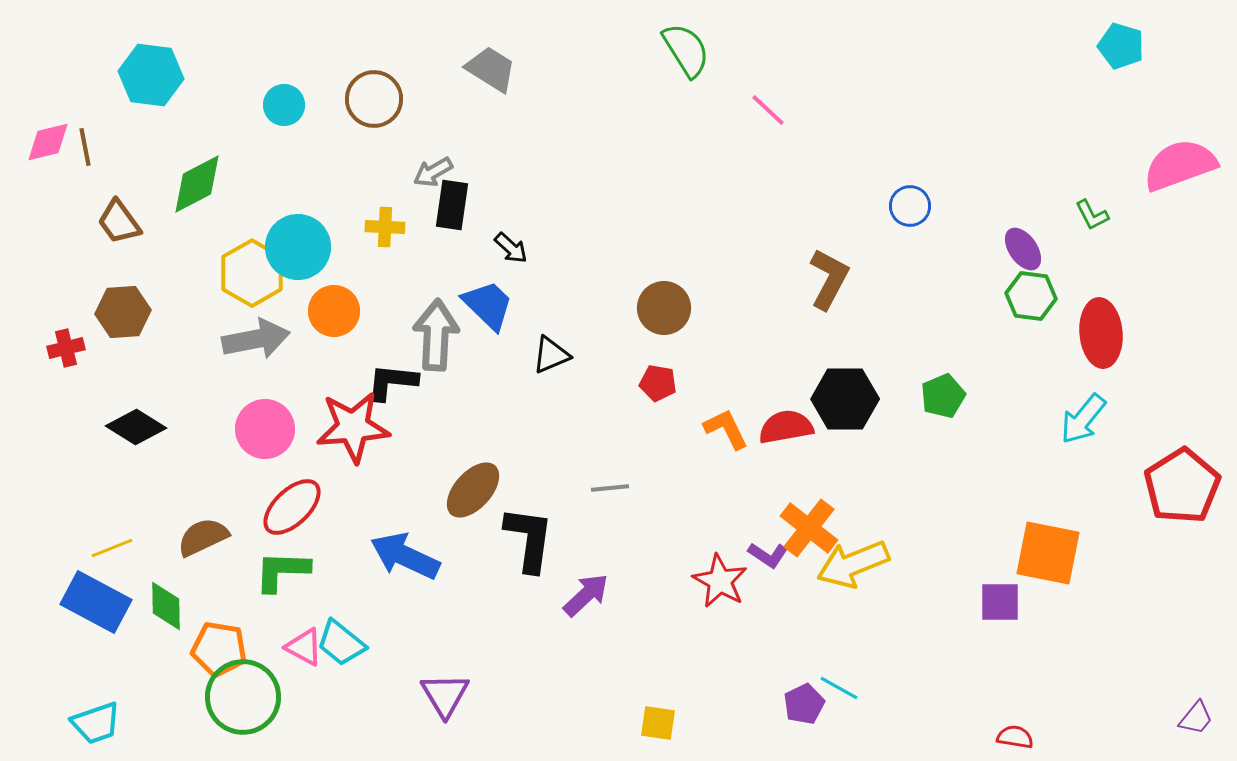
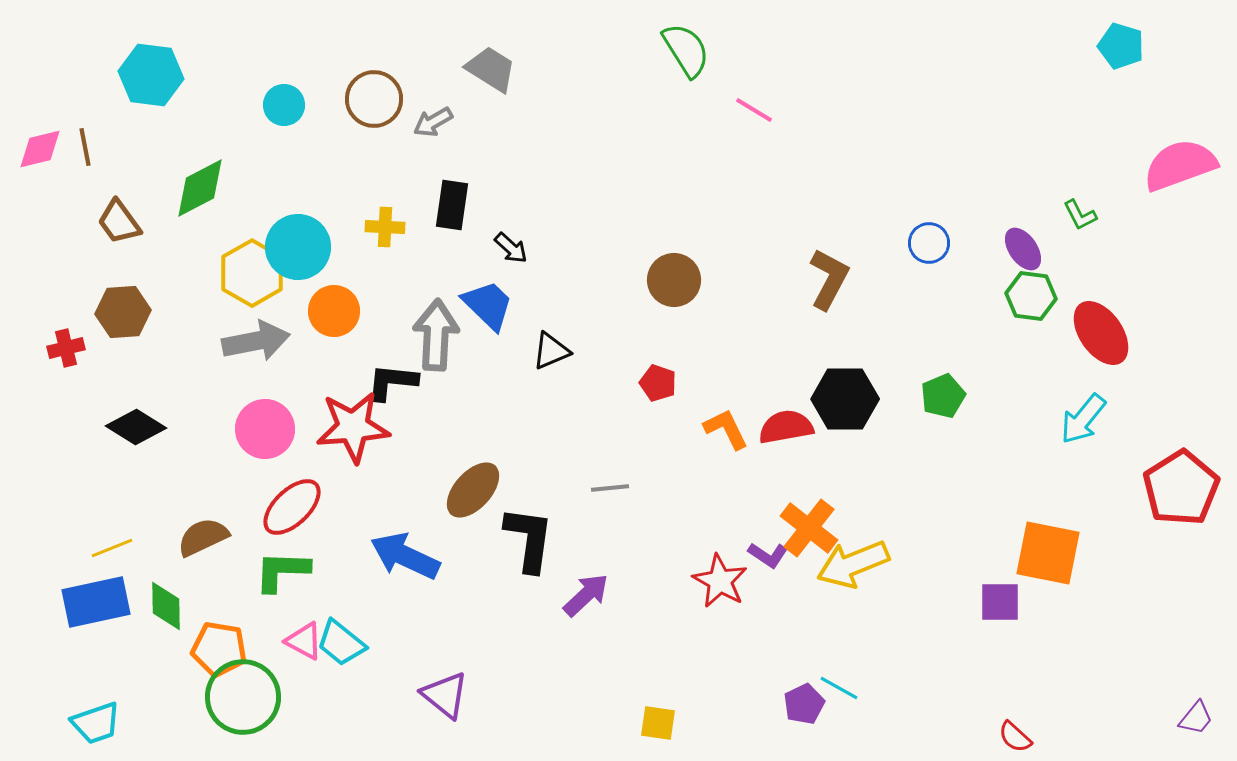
pink line at (768, 110): moved 14 px left; rotated 12 degrees counterclockwise
pink diamond at (48, 142): moved 8 px left, 7 px down
gray arrow at (433, 172): moved 50 px up
green diamond at (197, 184): moved 3 px right, 4 px down
blue circle at (910, 206): moved 19 px right, 37 px down
green L-shape at (1092, 215): moved 12 px left
brown circle at (664, 308): moved 10 px right, 28 px up
red ellipse at (1101, 333): rotated 30 degrees counterclockwise
gray arrow at (256, 339): moved 2 px down
black triangle at (551, 355): moved 4 px up
red pentagon at (658, 383): rotated 9 degrees clockwise
red pentagon at (1182, 486): moved 1 px left, 2 px down
blue rectangle at (96, 602): rotated 40 degrees counterclockwise
pink triangle at (304, 647): moved 6 px up
purple triangle at (445, 695): rotated 20 degrees counterclockwise
red semicircle at (1015, 737): rotated 147 degrees counterclockwise
